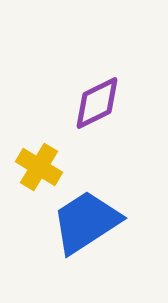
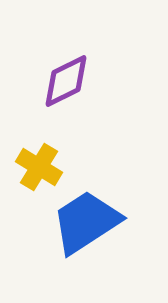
purple diamond: moved 31 px left, 22 px up
